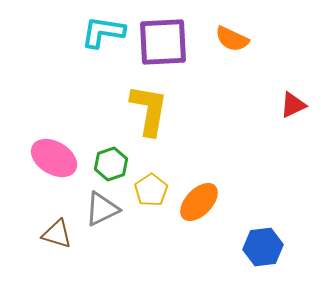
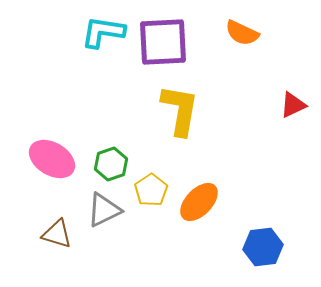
orange semicircle: moved 10 px right, 6 px up
yellow L-shape: moved 31 px right
pink ellipse: moved 2 px left, 1 px down
gray triangle: moved 2 px right, 1 px down
